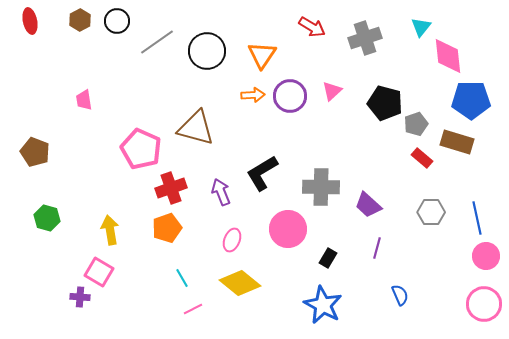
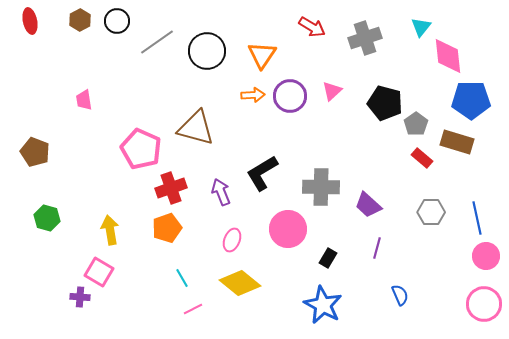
gray pentagon at (416, 124): rotated 15 degrees counterclockwise
